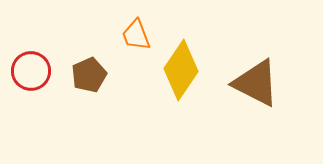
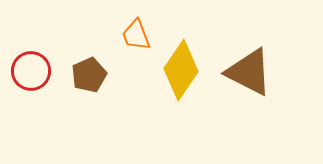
brown triangle: moved 7 px left, 11 px up
